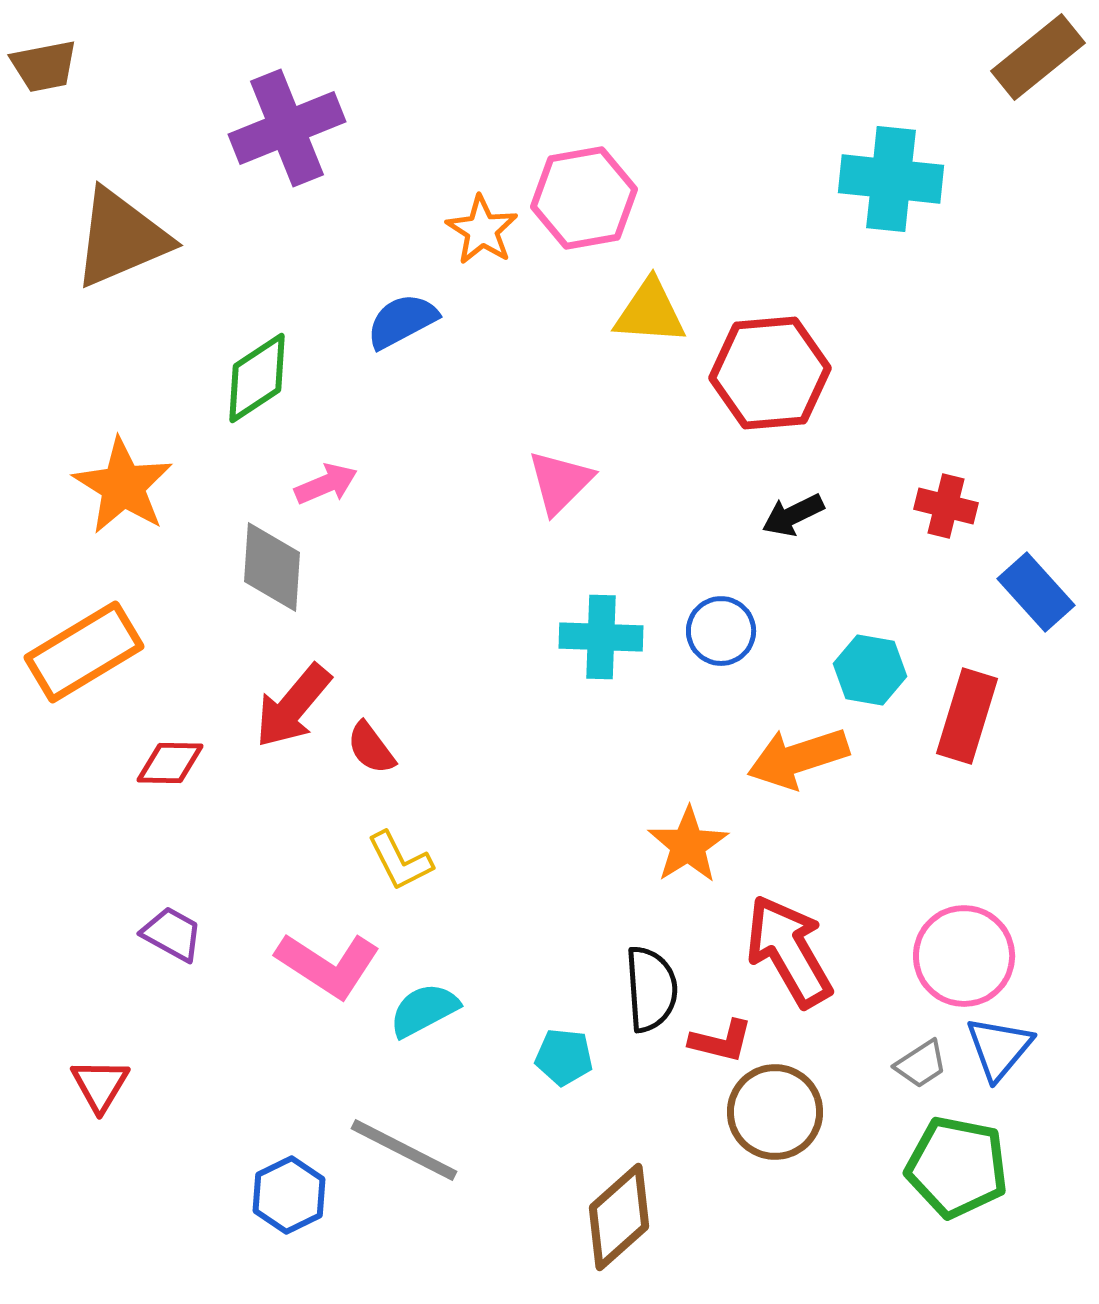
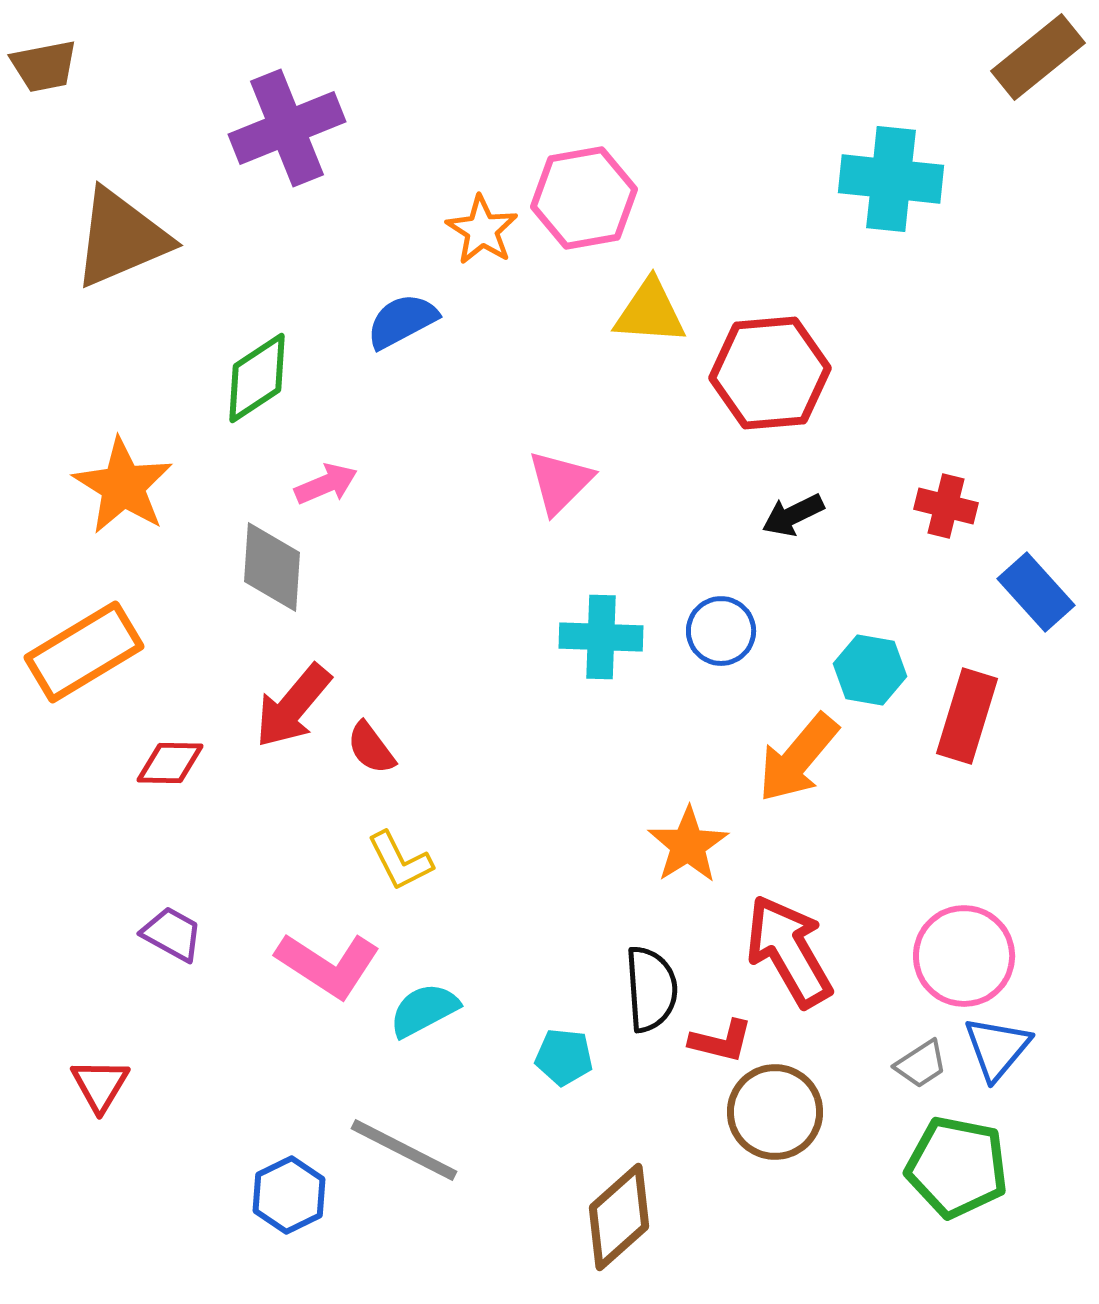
orange arrow at (798, 758): rotated 32 degrees counterclockwise
blue triangle at (999, 1048): moved 2 px left
